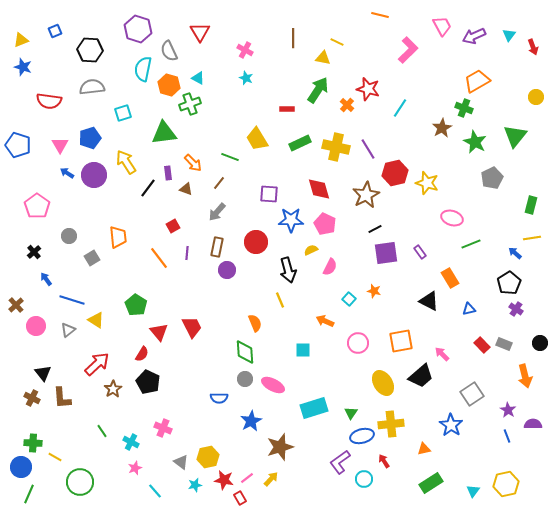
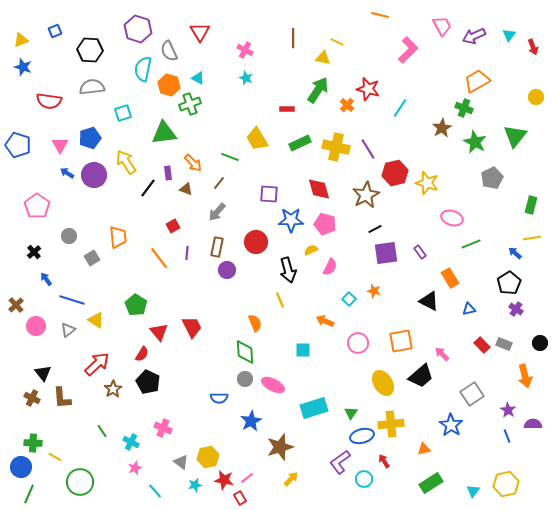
pink pentagon at (325, 224): rotated 10 degrees counterclockwise
yellow arrow at (271, 479): moved 20 px right
